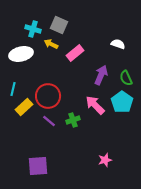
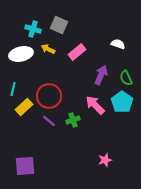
yellow arrow: moved 3 px left, 5 px down
pink rectangle: moved 2 px right, 1 px up
red circle: moved 1 px right
purple square: moved 13 px left
